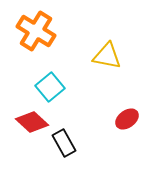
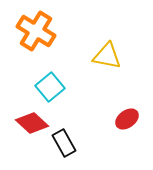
red diamond: moved 1 px down
